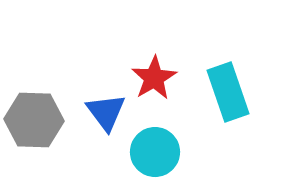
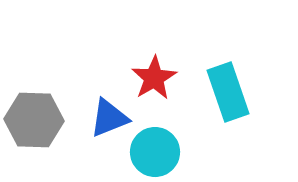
blue triangle: moved 3 px right, 6 px down; rotated 45 degrees clockwise
